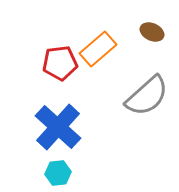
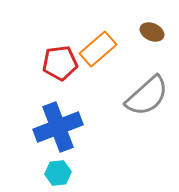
blue cross: rotated 27 degrees clockwise
